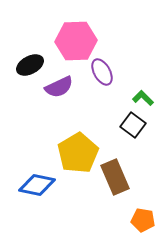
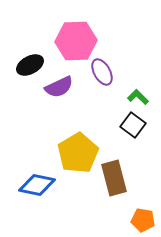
green L-shape: moved 5 px left, 1 px up
brown rectangle: moved 1 px left, 1 px down; rotated 8 degrees clockwise
